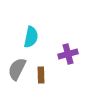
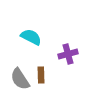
cyan semicircle: rotated 75 degrees counterclockwise
gray semicircle: moved 3 px right, 10 px down; rotated 60 degrees counterclockwise
